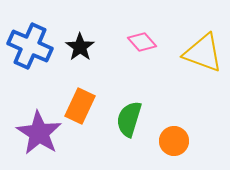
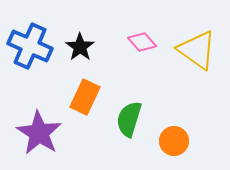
yellow triangle: moved 6 px left, 3 px up; rotated 15 degrees clockwise
orange rectangle: moved 5 px right, 9 px up
